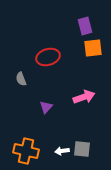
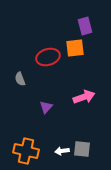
orange square: moved 18 px left
gray semicircle: moved 1 px left
